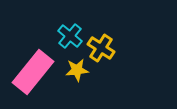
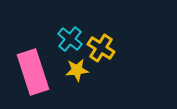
cyan cross: moved 3 px down
pink rectangle: rotated 57 degrees counterclockwise
